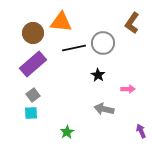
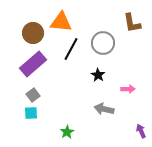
brown L-shape: rotated 45 degrees counterclockwise
black line: moved 3 px left, 1 px down; rotated 50 degrees counterclockwise
